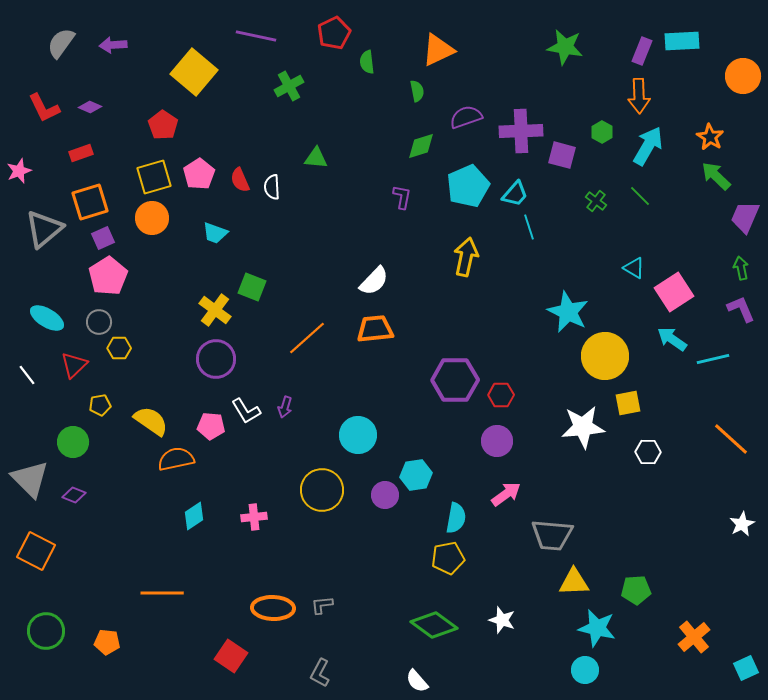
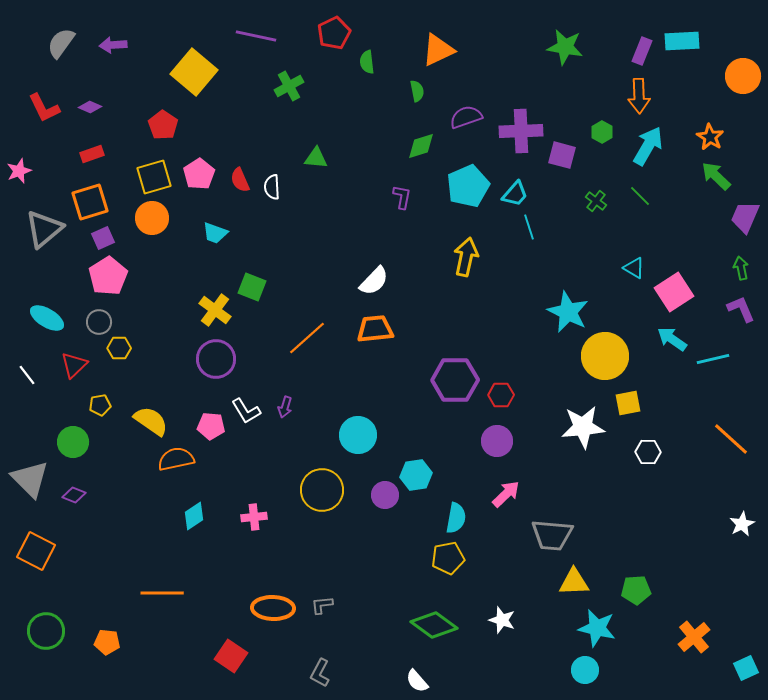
red rectangle at (81, 153): moved 11 px right, 1 px down
pink arrow at (506, 494): rotated 8 degrees counterclockwise
